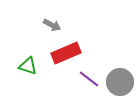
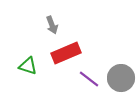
gray arrow: rotated 42 degrees clockwise
gray circle: moved 1 px right, 4 px up
